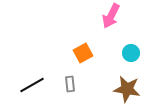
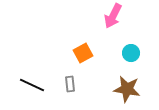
pink arrow: moved 2 px right
black line: rotated 55 degrees clockwise
